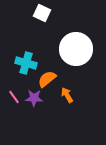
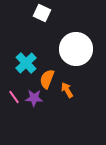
cyan cross: rotated 30 degrees clockwise
orange semicircle: rotated 30 degrees counterclockwise
orange arrow: moved 5 px up
